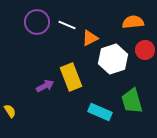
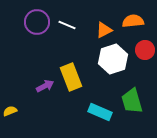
orange semicircle: moved 1 px up
orange triangle: moved 14 px right, 8 px up
yellow semicircle: rotated 80 degrees counterclockwise
